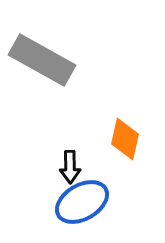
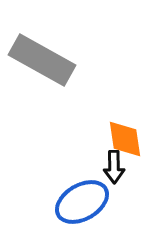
orange diamond: rotated 21 degrees counterclockwise
black arrow: moved 44 px right
